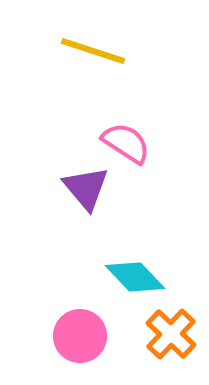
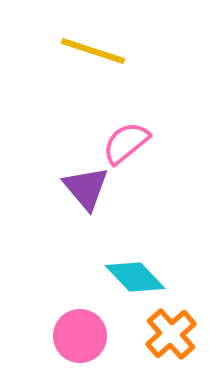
pink semicircle: rotated 72 degrees counterclockwise
orange cross: rotated 6 degrees clockwise
